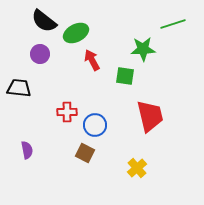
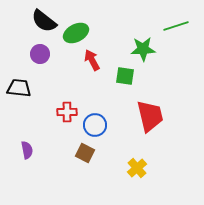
green line: moved 3 px right, 2 px down
